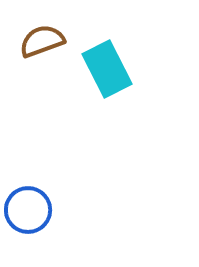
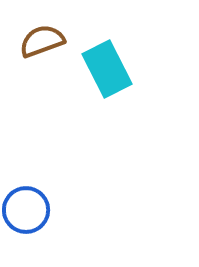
blue circle: moved 2 px left
